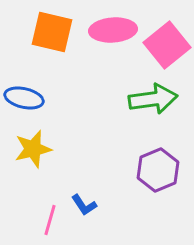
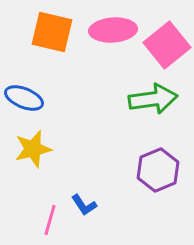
blue ellipse: rotated 9 degrees clockwise
